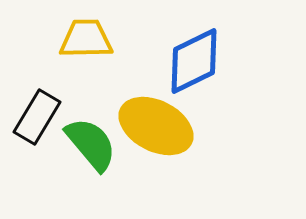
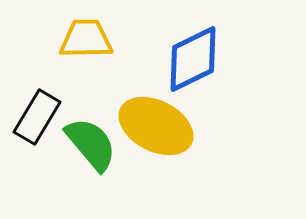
blue diamond: moved 1 px left, 2 px up
